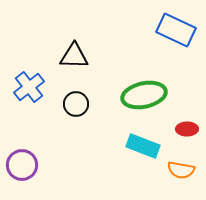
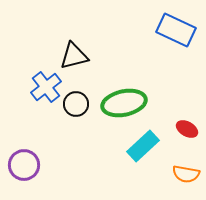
black triangle: rotated 16 degrees counterclockwise
blue cross: moved 17 px right
green ellipse: moved 20 px left, 8 px down
red ellipse: rotated 30 degrees clockwise
cyan rectangle: rotated 64 degrees counterclockwise
purple circle: moved 2 px right
orange semicircle: moved 5 px right, 4 px down
